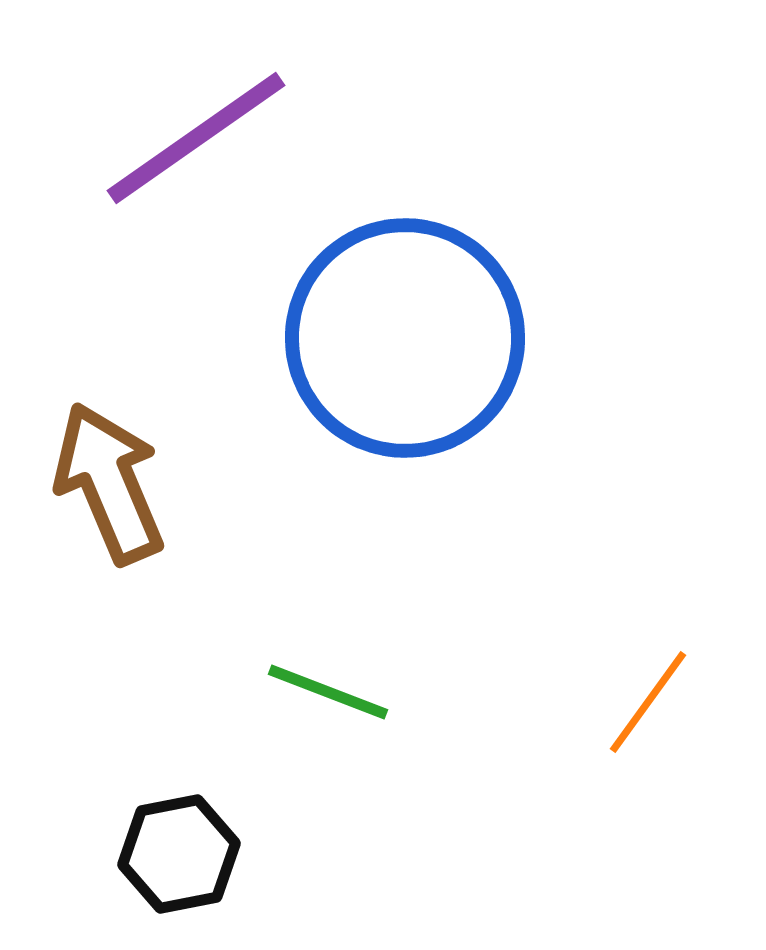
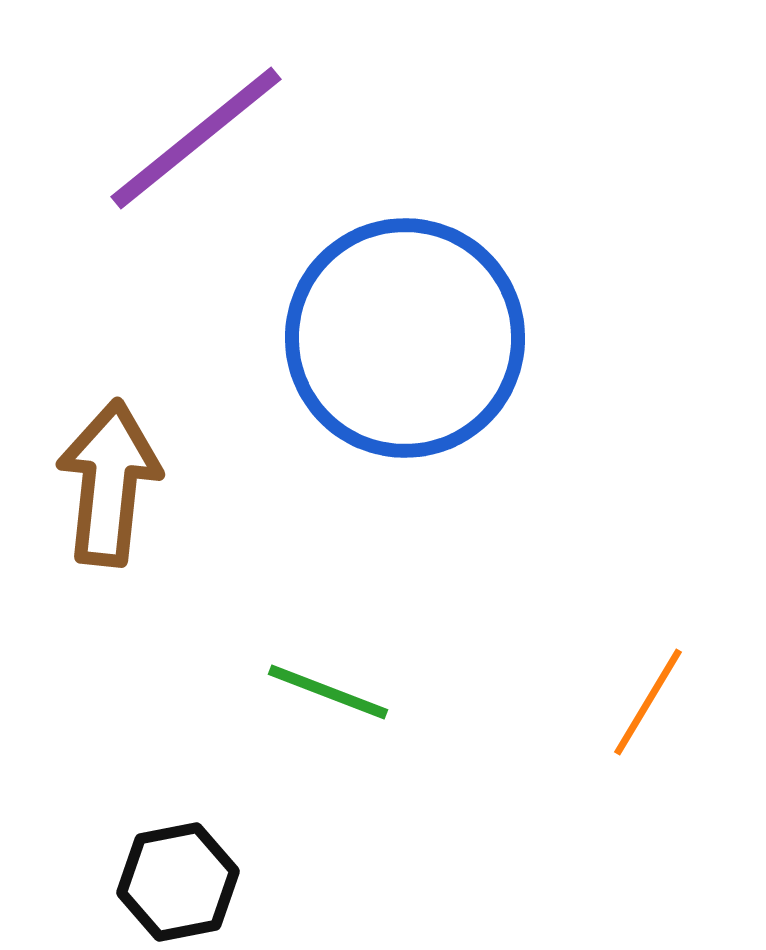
purple line: rotated 4 degrees counterclockwise
brown arrow: rotated 29 degrees clockwise
orange line: rotated 5 degrees counterclockwise
black hexagon: moved 1 px left, 28 px down
